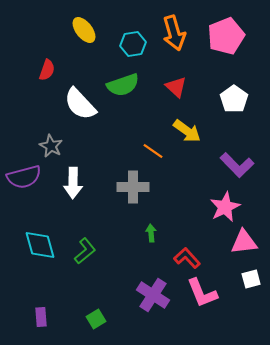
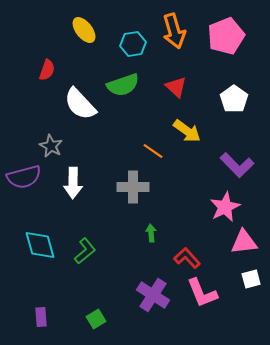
orange arrow: moved 2 px up
